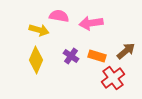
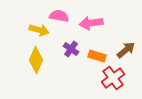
brown arrow: moved 1 px up
purple cross: moved 7 px up
